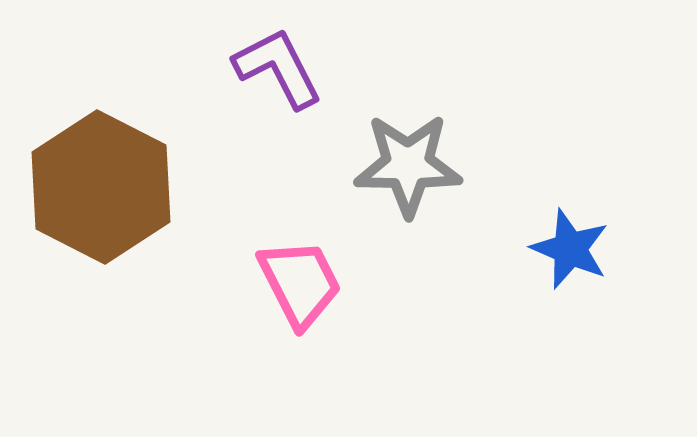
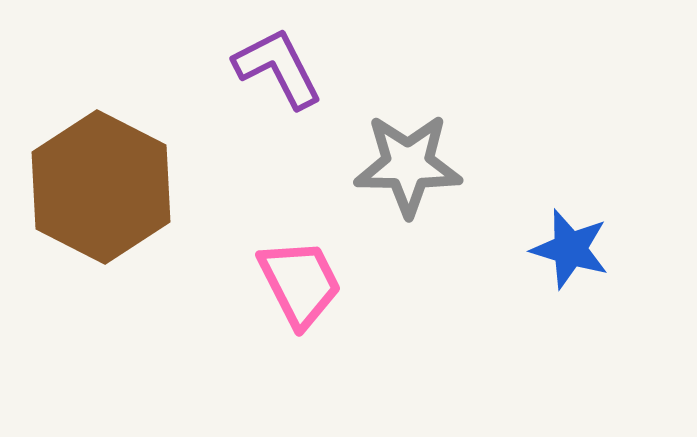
blue star: rotated 6 degrees counterclockwise
